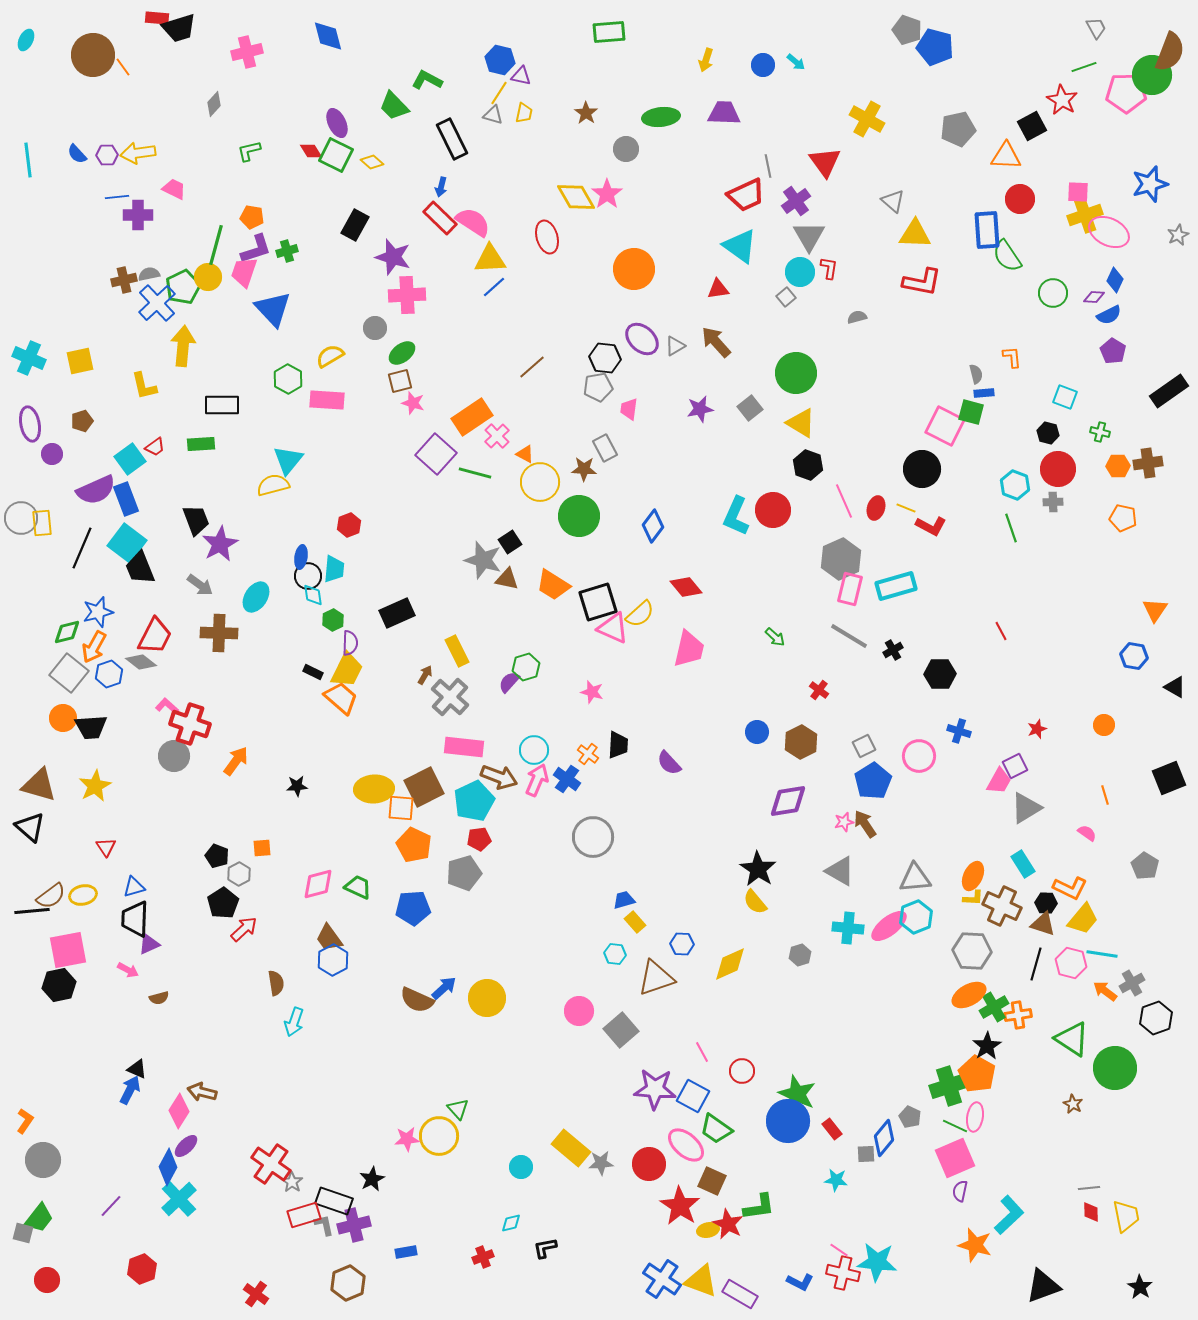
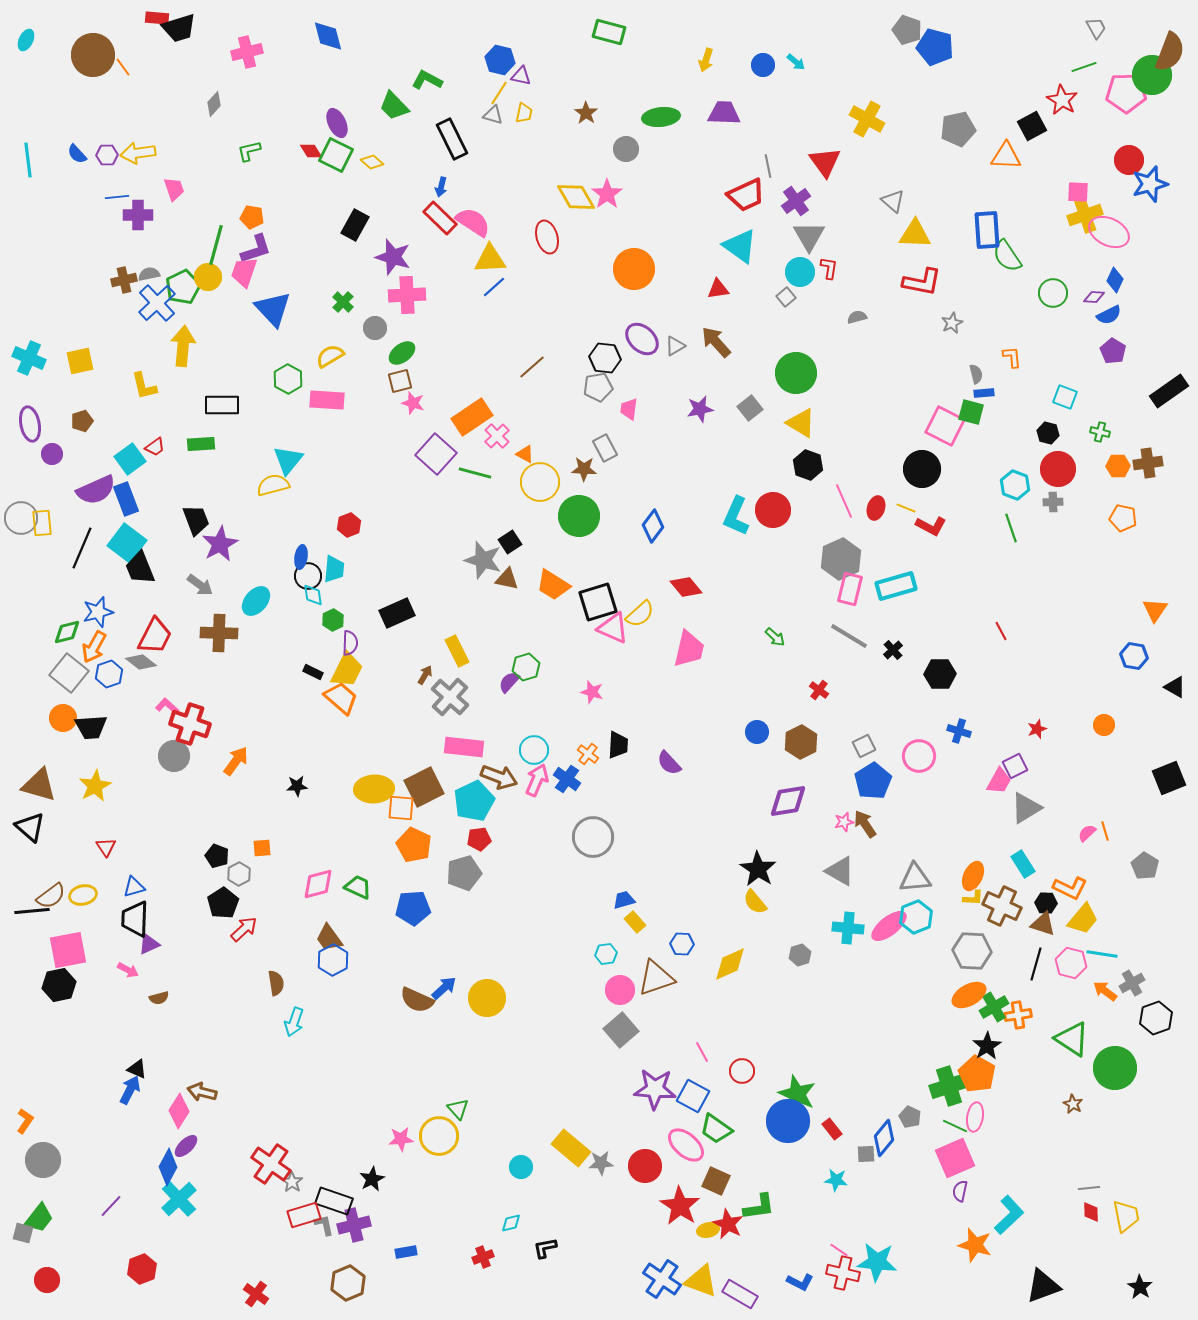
green rectangle at (609, 32): rotated 20 degrees clockwise
pink trapezoid at (174, 189): rotated 45 degrees clockwise
red circle at (1020, 199): moved 109 px right, 39 px up
gray star at (1178, 235): moved 226 px left, 88 px down
green cross at (287, 251): moved 56 px right, 51 px down; rotated 30 degrees counterclockwise
cyan ellipse at (256, 597): moved 4 px down; rotated 8 degrees clockwise
black cross at (893, 650): rotated 12 degrees counterclockwise
orange line at (1105, 795): moved 36 px down
pink semicircle at (1087, 833): rotated 78 degrees counterclockwise
cyan hexagon at (615, 954): moved 9 px left; rotated 15 degrees counterclockwise
pink circle at (579, 1011): moved 41 px right, 21 px up
pink star at (407, 1139): moved 6 px left
red circle at (649, 1164): moved 4 px left, 2 px down
brown square at (712, 1181): moved 4 px right
